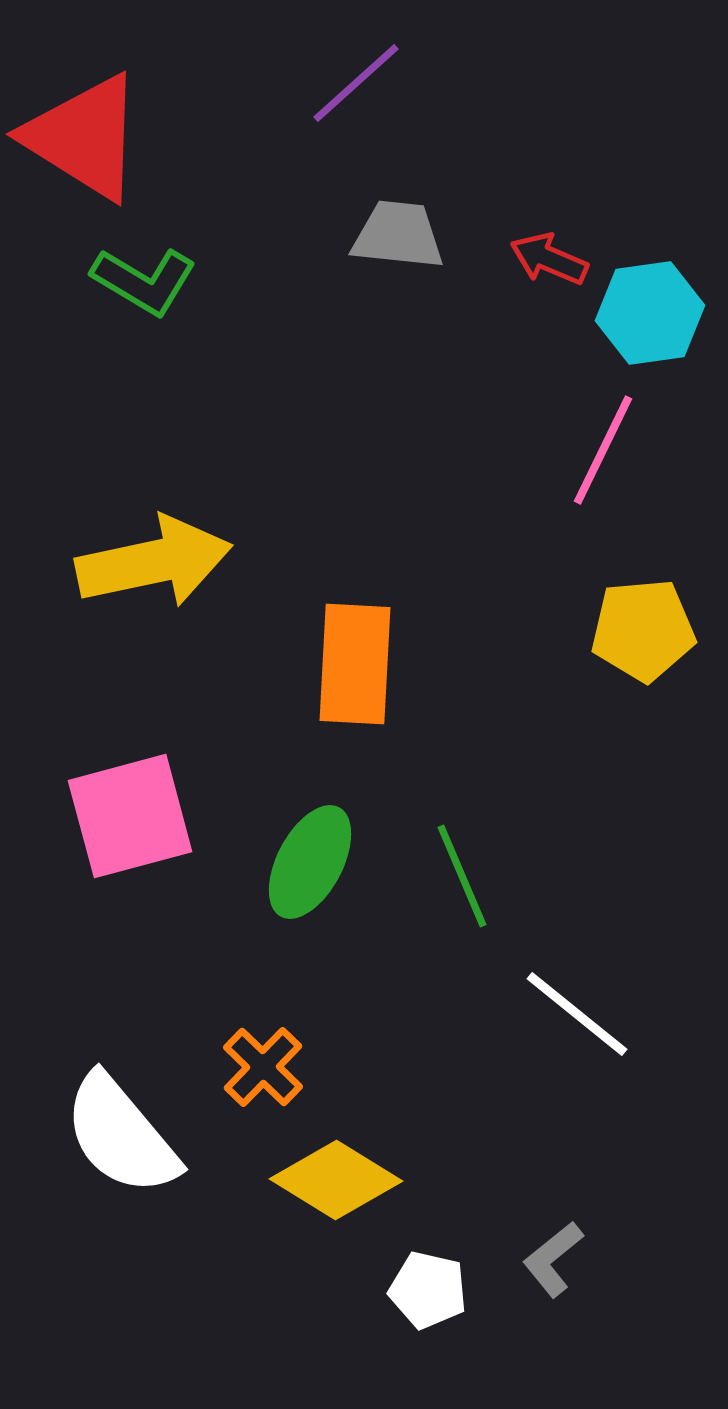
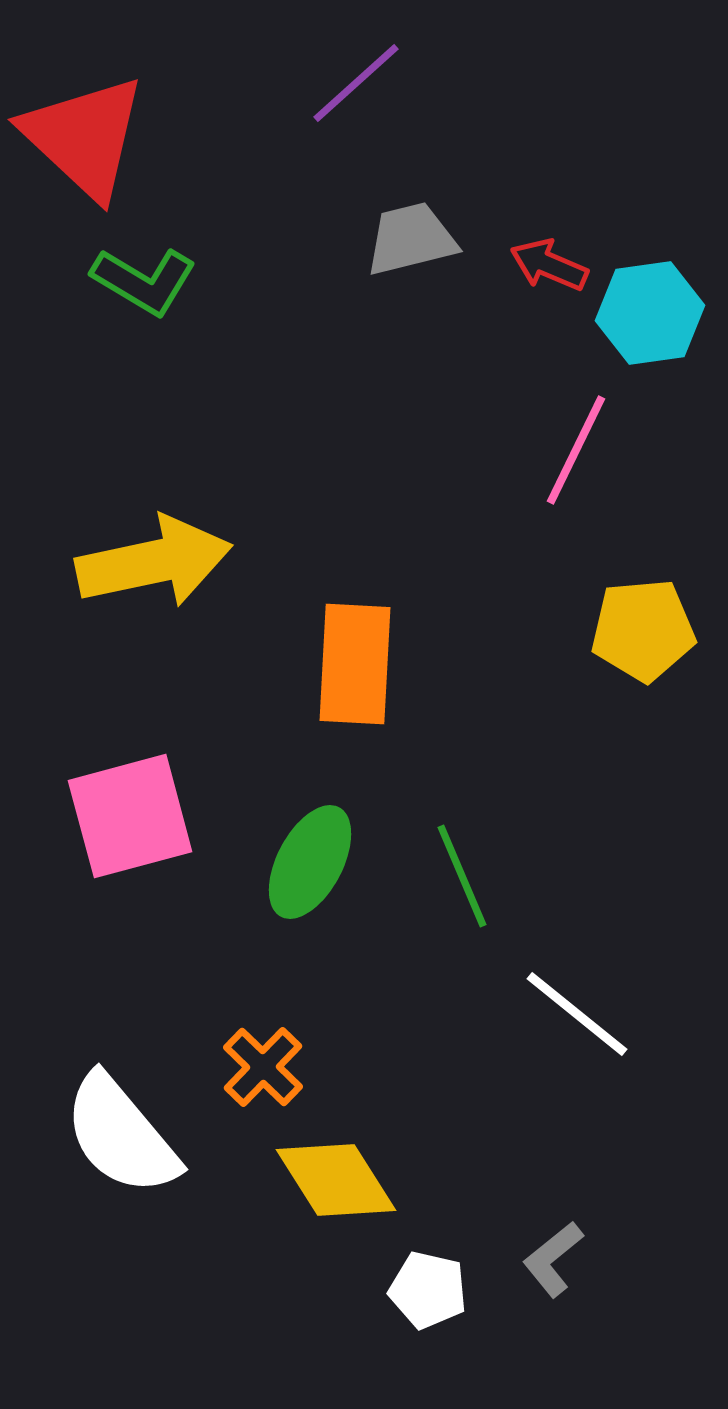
red triangle: rotated 11 degrees clockwise
gray trapezoid: moved 13 px right, 4 px down; rotated 20 degrees counterclockwise
red arrow: moved 6 px down
pink line: moved 27 px left
yellow diamond: rotated 26 degrees clockwise
